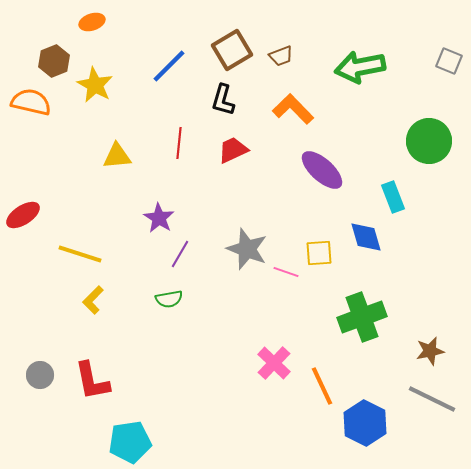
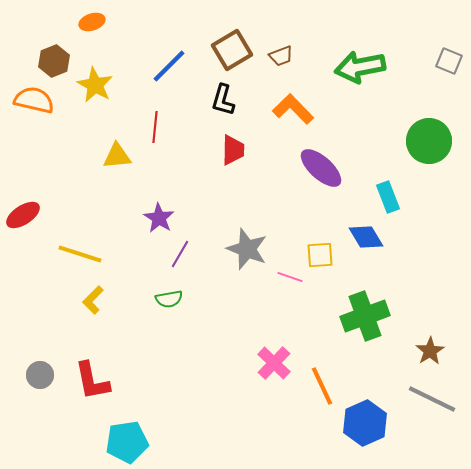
orange semicircle: moved 3 px right, 2 px up
red line: moved 24 px left, 16 px up
red trapezoid: rotated 116 degrees clockwise
purple ellipse: moved 1 px left, 2 px up
cyan rectangle: moved 5 px left
blue diamond: rotated 15 degrees counterclockwise
yellow square: moved 1 px right, 2 px down
pink line: moved 4 px right, 5 px down
green cross: moved 3 px right, 1 px up
brown star: rotated 20 degrees counterclockwise
blue hexagon: rotated 9 degrees clockwise
cyan pentagon: moved 3 px left
